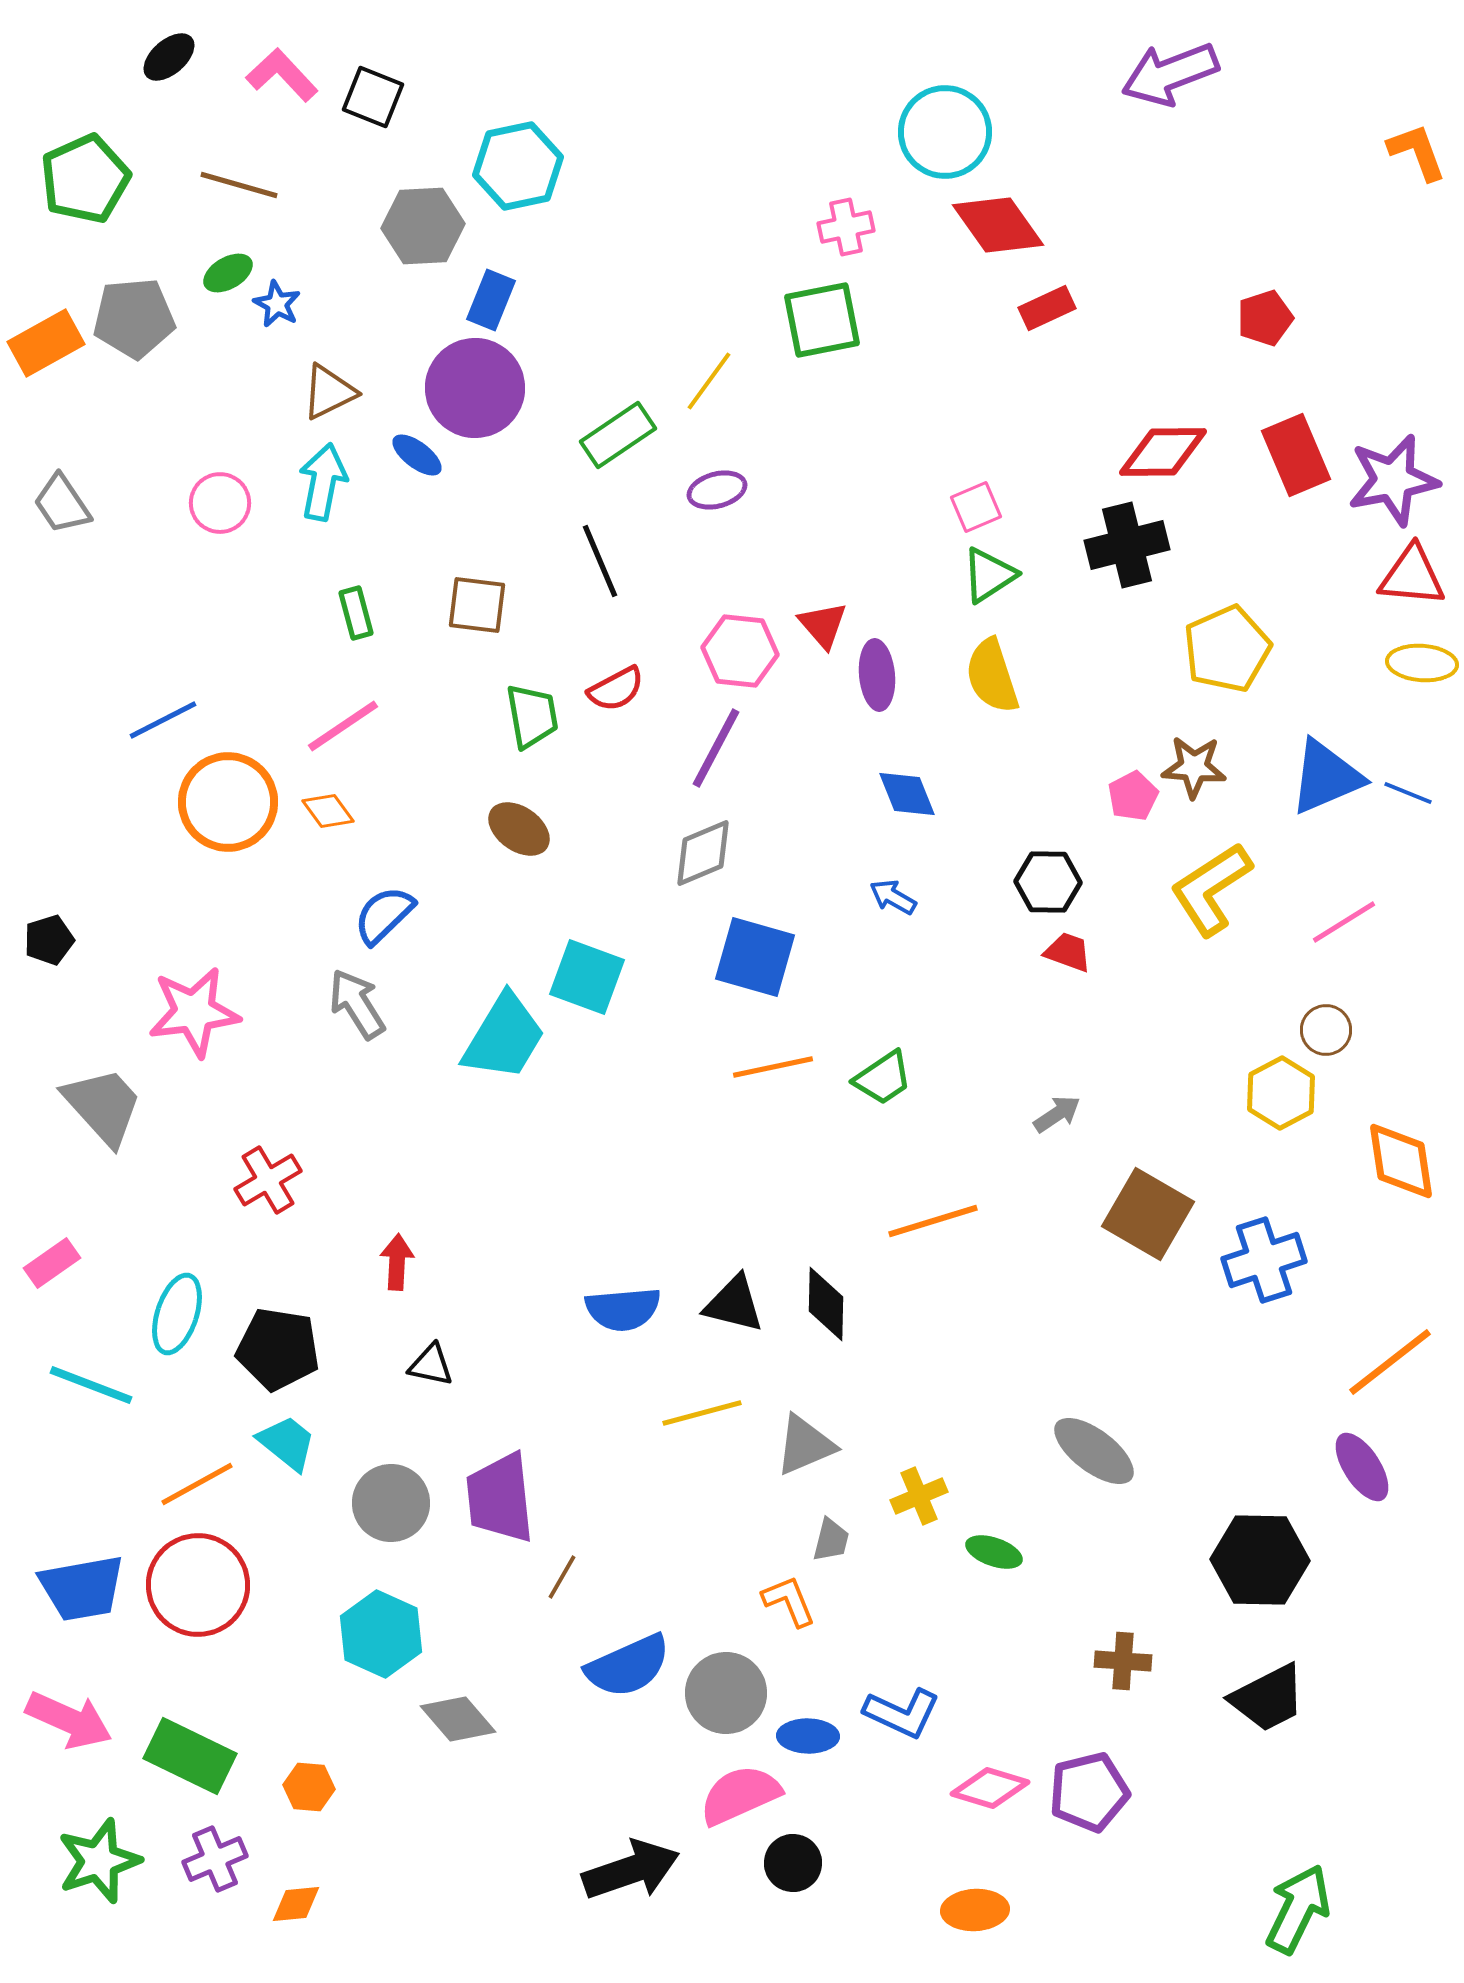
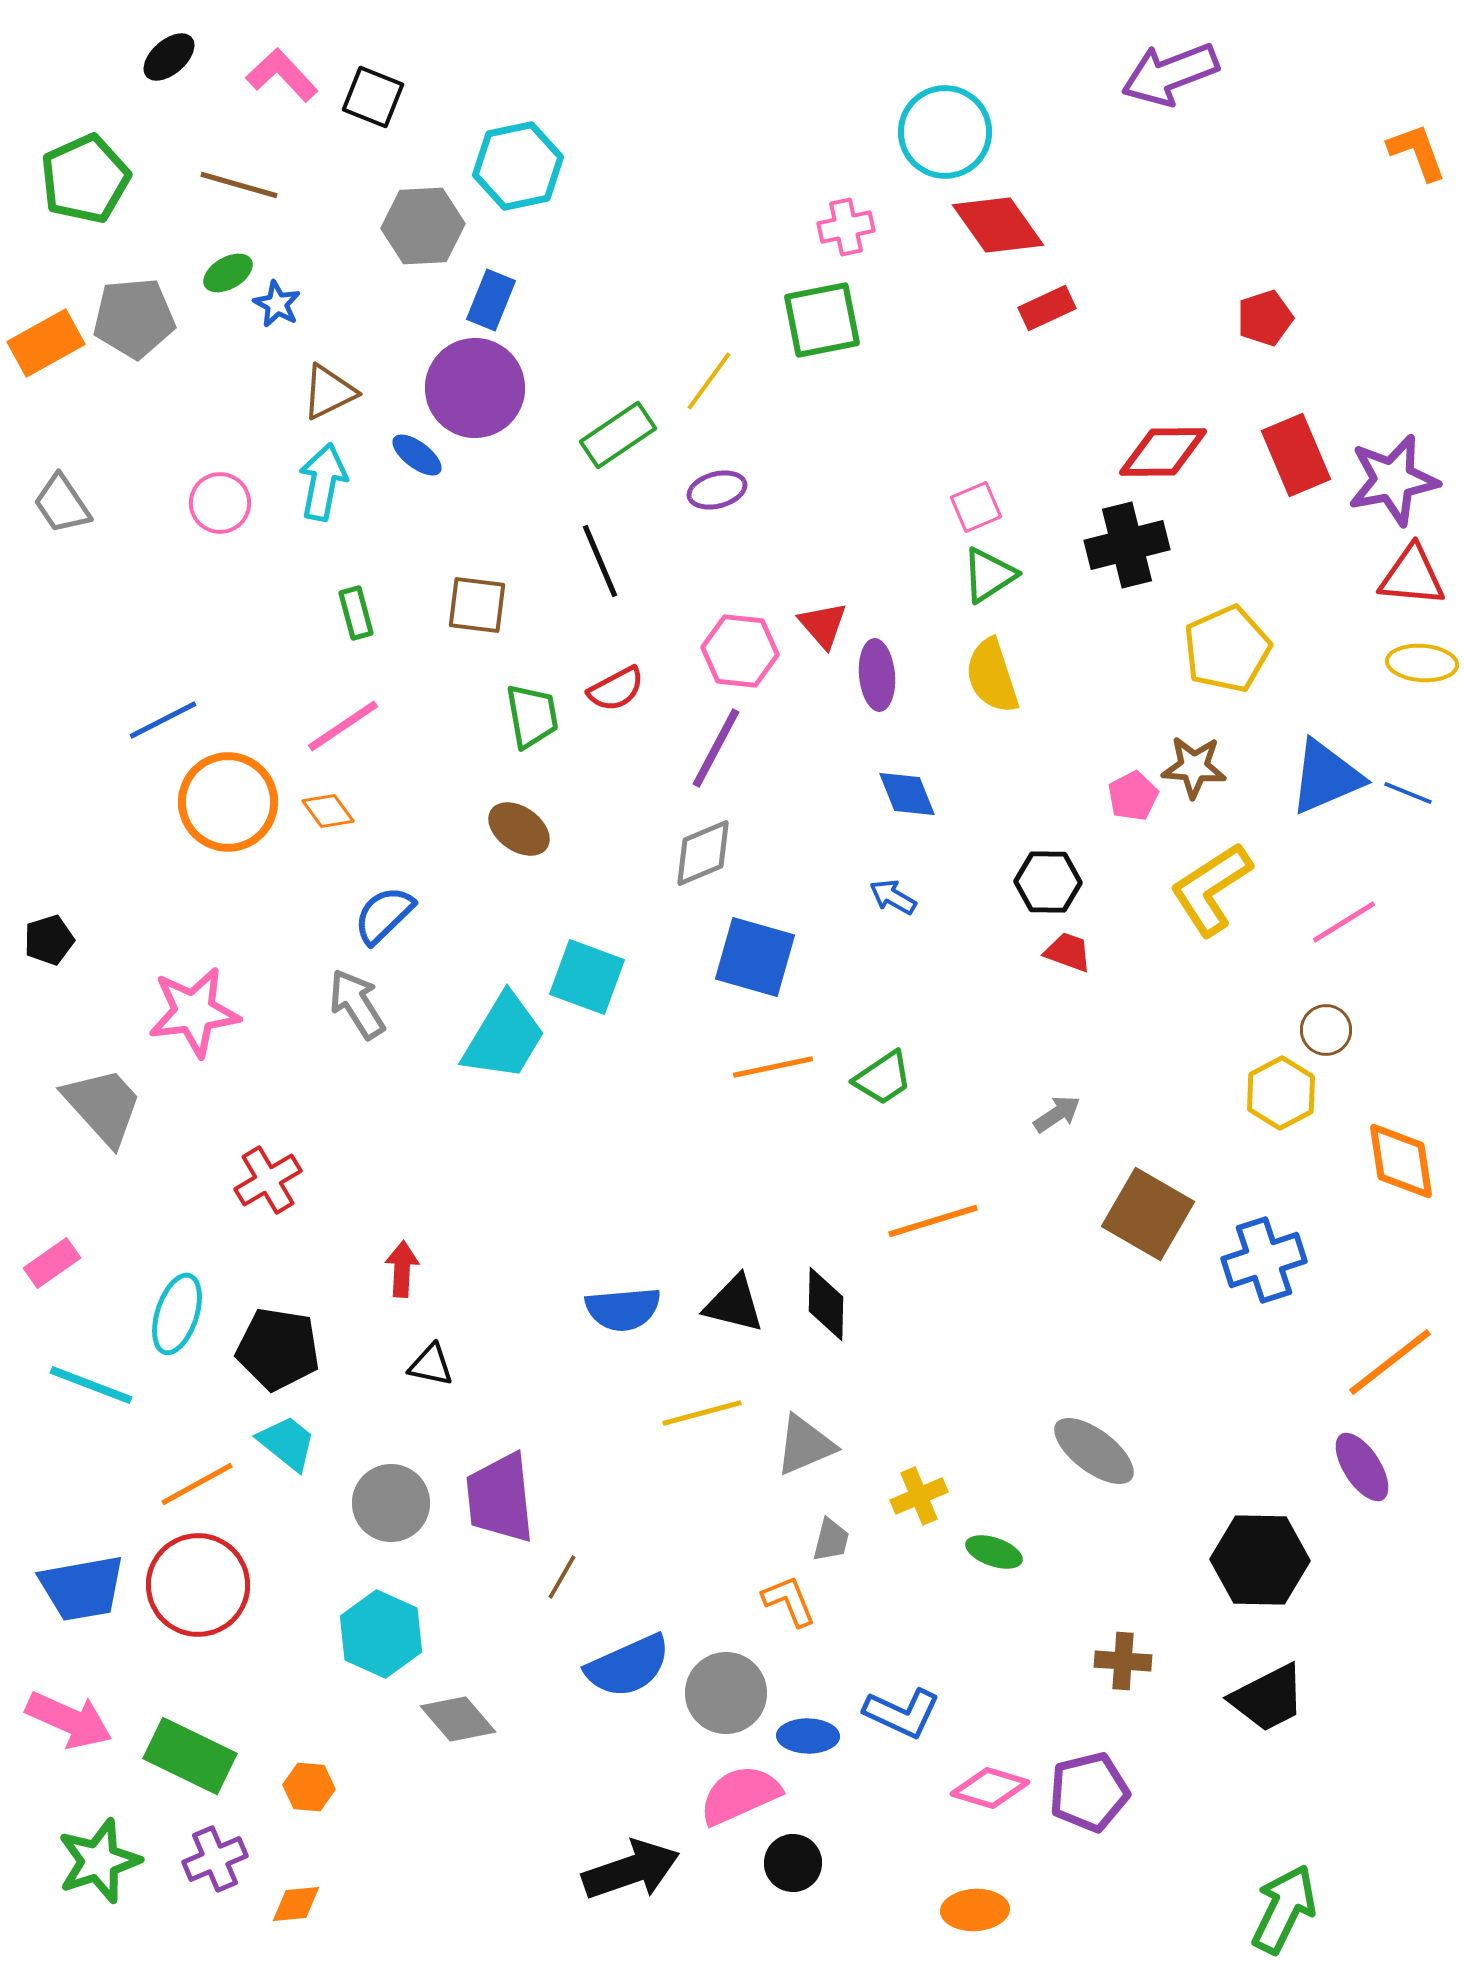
red arrow at (397, 1262): moved 5 px right, 7 px down
green arrow at (1298, 1909): moved 14 px left
